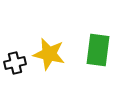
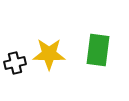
yellow star: rotated 12 degrees counterclockwise
